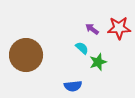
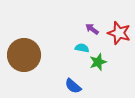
red star: moved 5 px down; rotated 20 degrees clockwise
cyan semicircle: rotated 32 degrees counterclockwise
brown circle: moved 2 px left
blue semicircle: rotated 48 degrees clockwise
